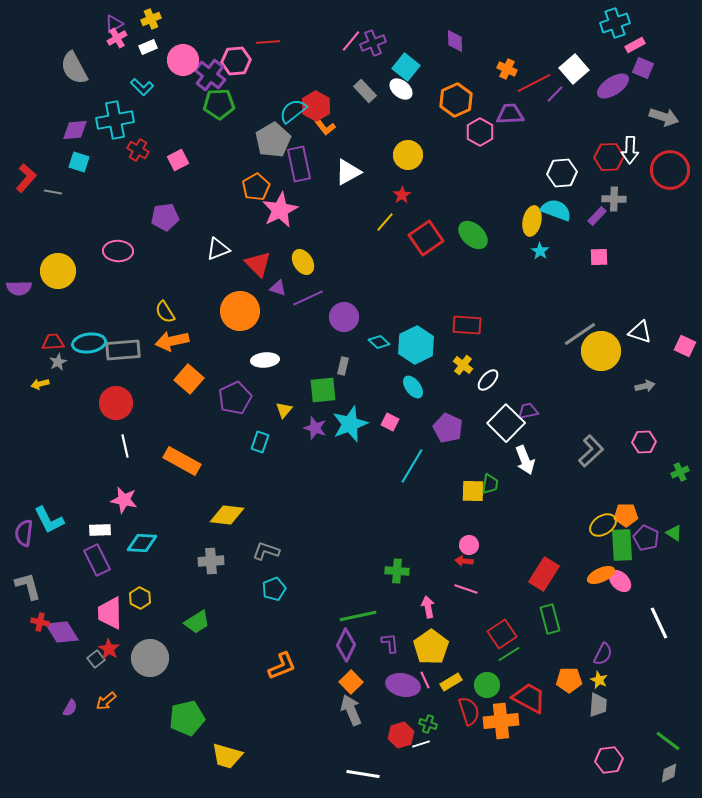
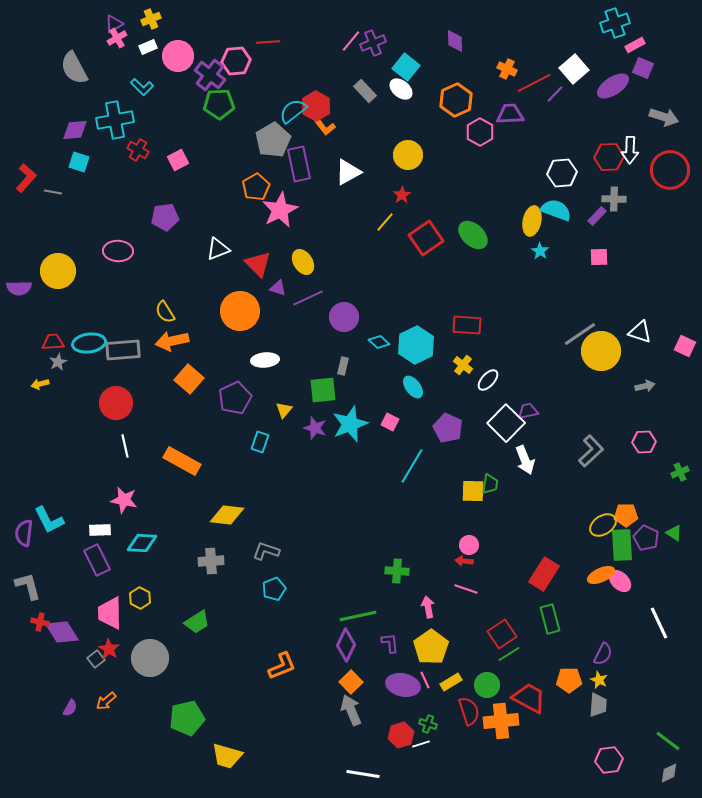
pink circle at (183, 60): moved 5 px left, 4 px up
